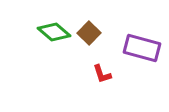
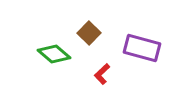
green diamond: moved 22 px down
red L-shape: rotated 65 degrees clockwise
